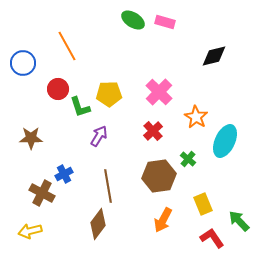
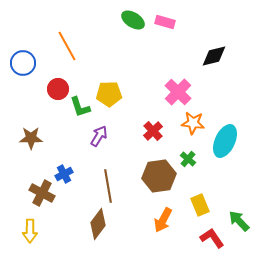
pink cross: moved 19 px right
orange star: moved 3 px left, 6 px down; rotated 25 degrees counterclockwise
yellow rectangle: moved 3 px left, 1 px down
yellow arrow: rotated 75 degrees counterclockwise
